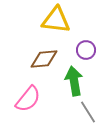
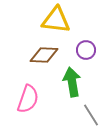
brown diamond: moved 4 px up; rotated 8 degrees clockwise
green arrow: moved 2 px left, 1 px down
pink semicircle: rotated 20 degrees counterclockwise
gray line: moved 3 px right, 3 px down
